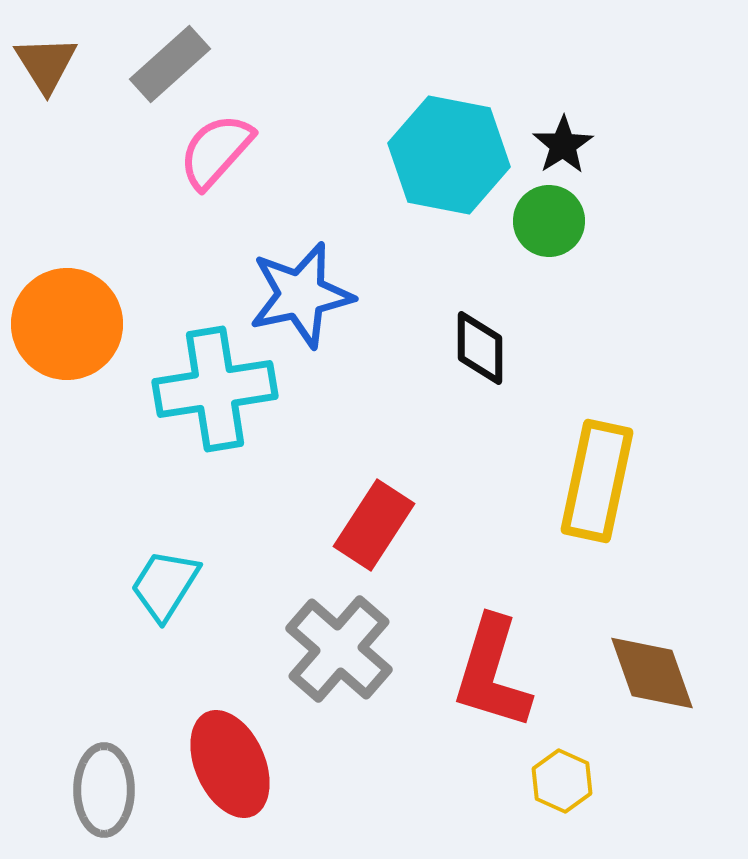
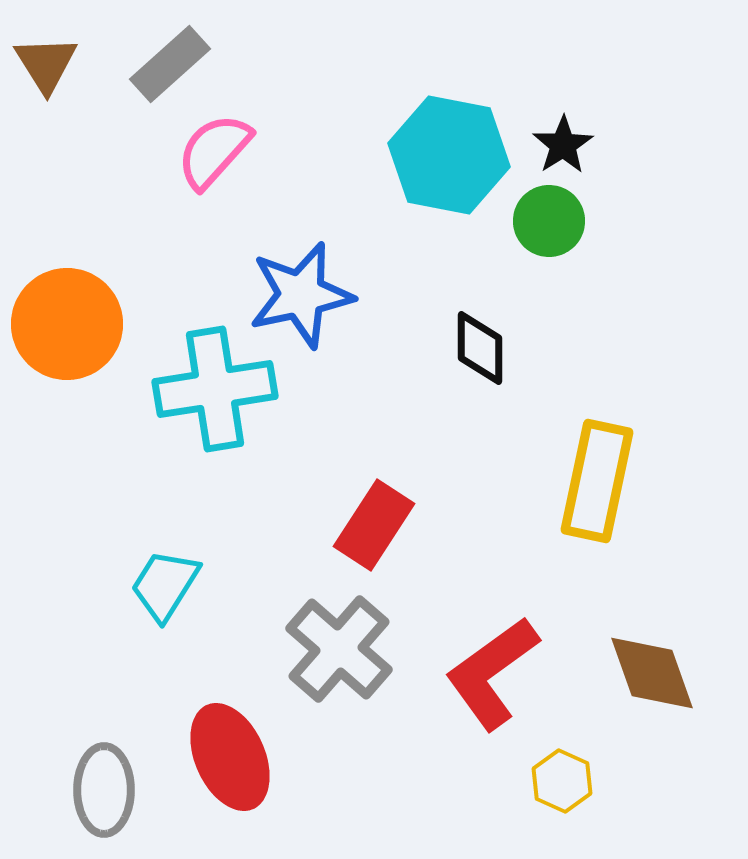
pink semicircle: moved 2 px left
red L-shape: rotated 37 degrees clockwise
red ellipse: moved 7 px up
